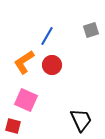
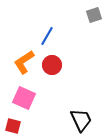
gray square: moved 3 px right, 15 px up
pink square: moved 2 px left, 2 px up
